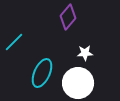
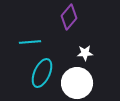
purple diamond: moved 1 px right
cyan line: moved 16 px right; rotated 40 degrees clockwise
white circle: moved 1 px left
